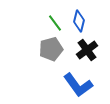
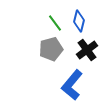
blue L-shape: moved 6 px left; rotated 76 degrees clockwise
